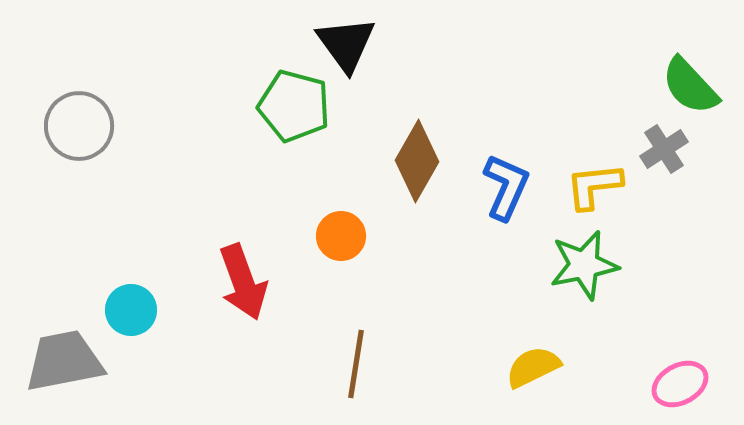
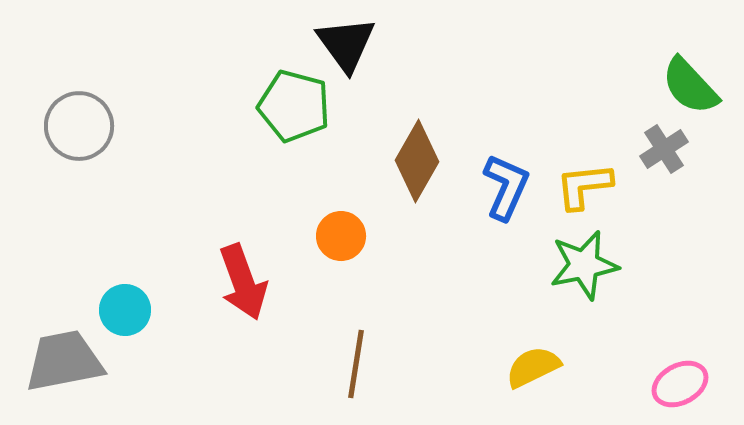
yellow L-shape: moved 10 px left
cyan circle: moved 6 px left
